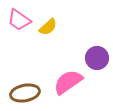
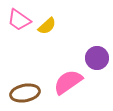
yellow semicircle: moved 1 px left, 1 px up
